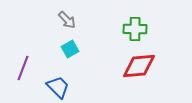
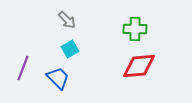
blue trapezoid: moved 9 px up
